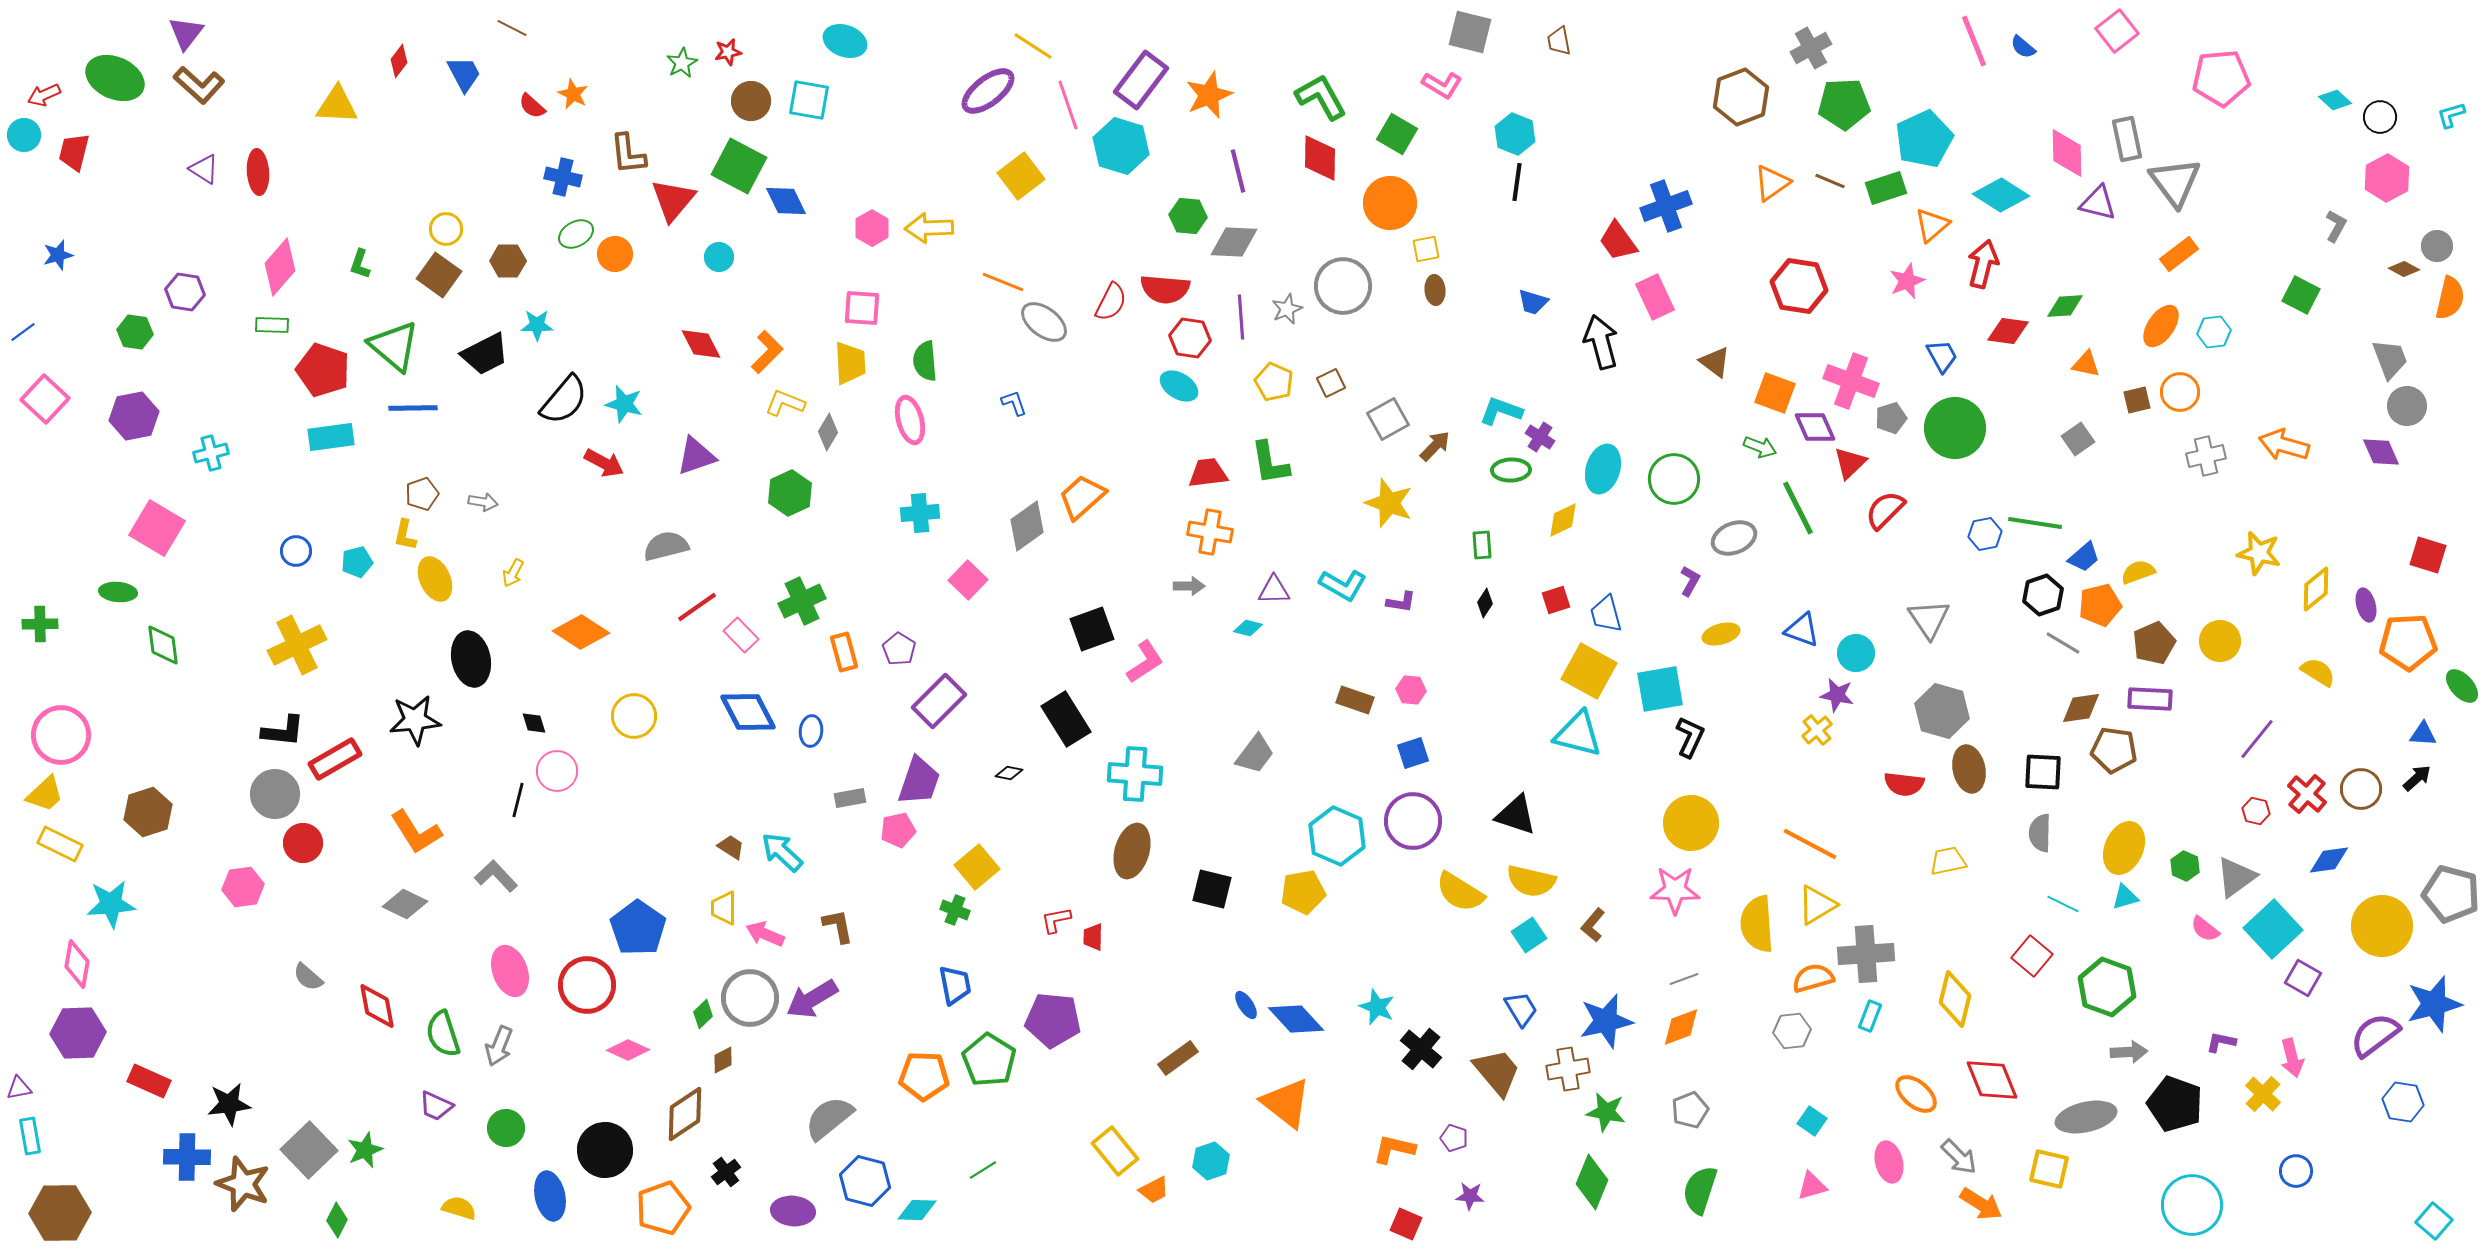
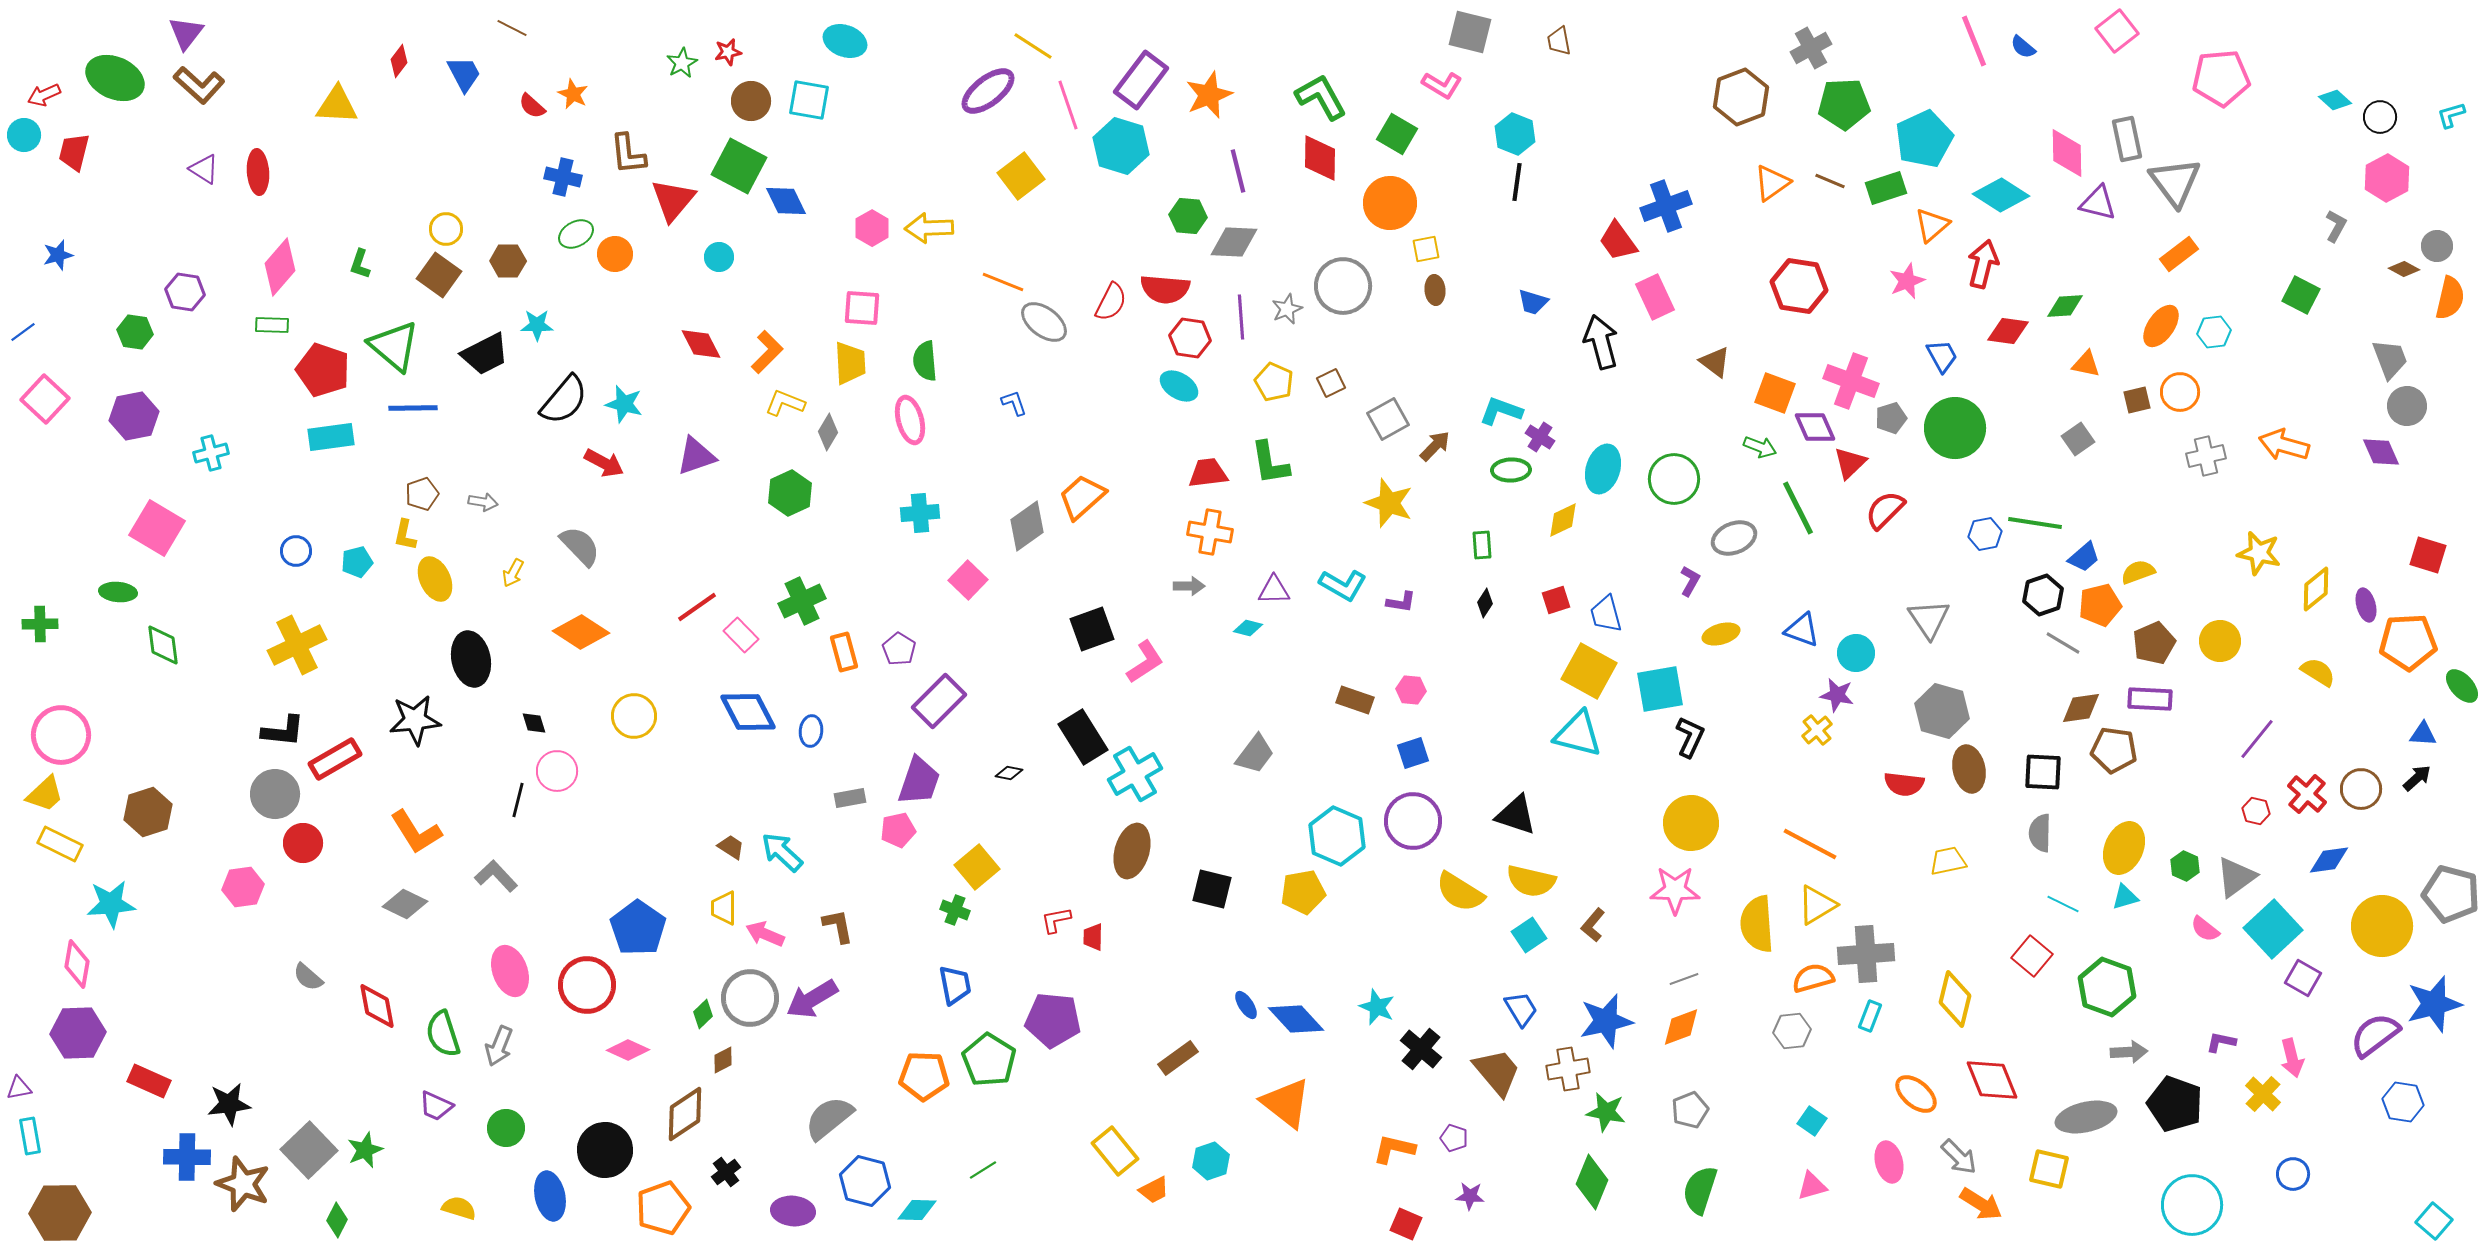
gray semicircle at (666, 546): moved 86 px left; rotated 60 degrees clockwise
black rectangle at (1066, 719): moved 17 px right, 18 px down
cyan cross at (1135, 774): rotated 34 degrees counterclockwise
blue circle at (2296, 1171): moved 3 px left, 3 px down
